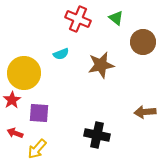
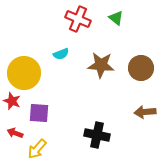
brown circle: moved 2 px left, 26 px down
brown star: rotated 16 degrees clockwise
red star: moved 1 px down; rotated 18 degrees counterclockwise
